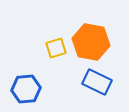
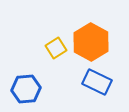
orange hexagon: rotated 18 degrees clockwise
yellow square: rotated 15 degrees counterclockwise
